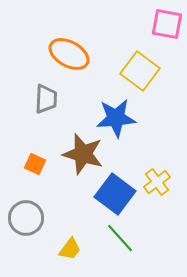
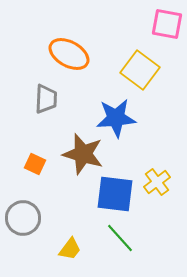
yellow square: moved 1 px up
blue square: rotated 30 degrees counterclockwise
gray circle: moved 3 px left
